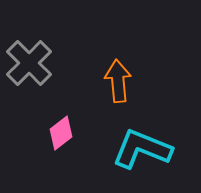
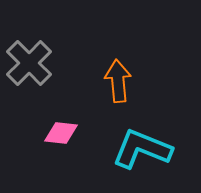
pink diamond: rotated 44 degrees clockwise
